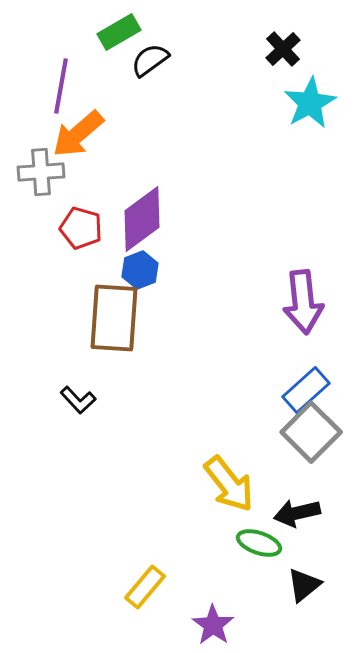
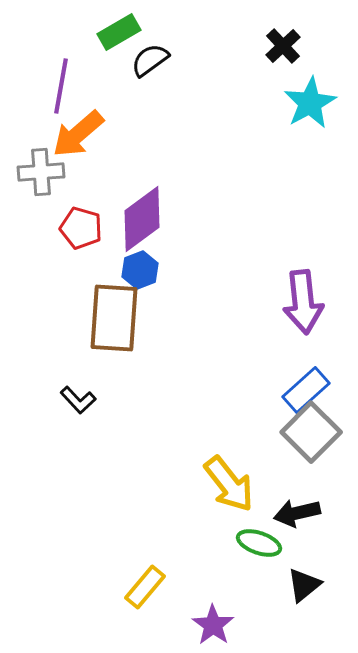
black cross: moved 3 px up
